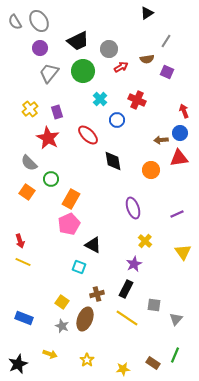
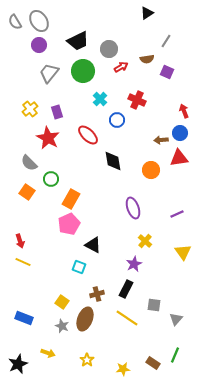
purple circle at (40, 48): moved 1 px left, 3 px up
yellow arrow at (50, 354): moved 2 px left, 1 px up
